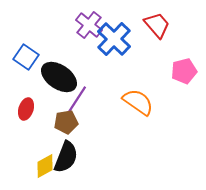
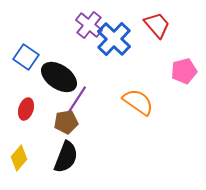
yellow diamond: moved 26 px left, 8 px up; rotated 20 degrees counterclockwise
